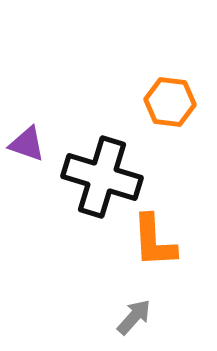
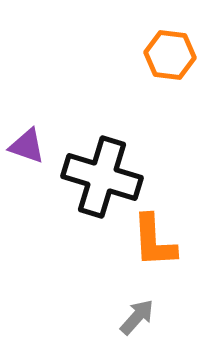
orange hexagon: moved 47 px up
purple triangle: moved 2 px down
gray arrow: moved 3 px right
